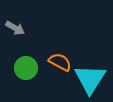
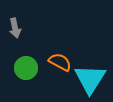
gray arrow: rotated 48 degrees clockwise
